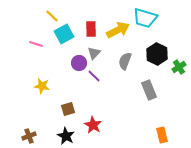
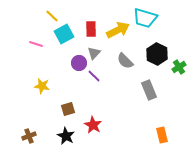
gray semicircle: rotated 66 degrees counterclockwise
